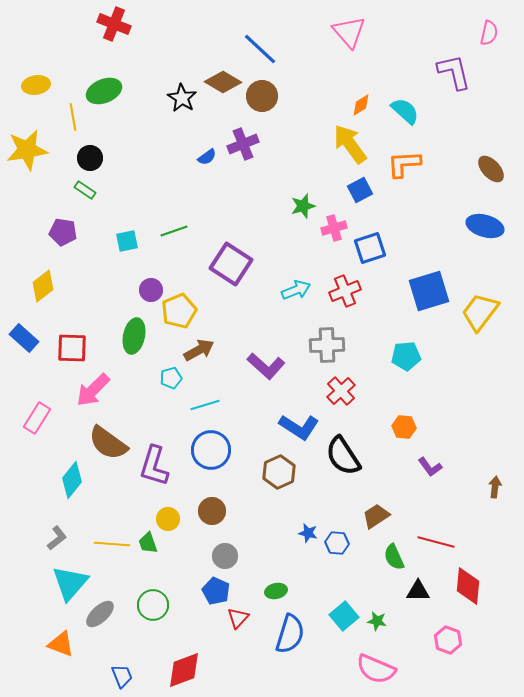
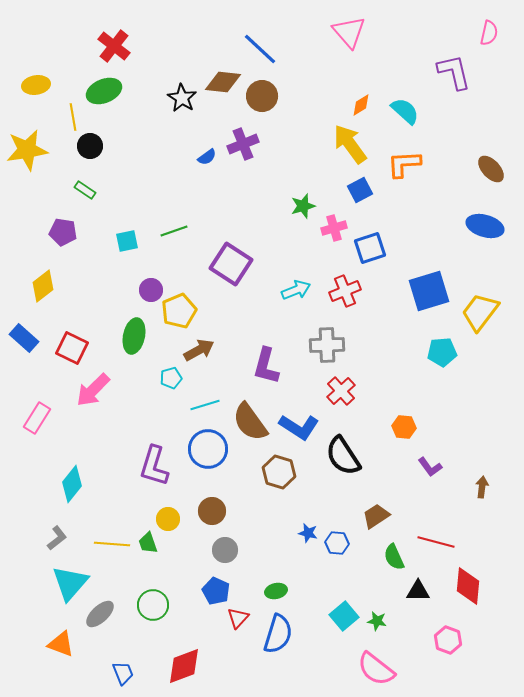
red cross at (114, 24): moved 22 px down; rotated 16 degrees clockwise
brown diamond at (223, 82): rotated 24 degrees counterclockwise
black circle at (90, 158): moved 12 px up
red square at (72, 348): rotated 24 degrees clockwise
cyan pentagon at (406, 356): moved 36 px right, 4 px up
purple L-shape at (266, 366): rotated 63 degrees clockwise
brown semicircle at (108, 443): moved 142 px right, 21 px up; rotated 18 degrees clockwise
blue circle at (211, 450): moved 3 px left, 1 px up
brown hexagon at (279, 472): rotated 20 degrees counterclockwise
cyan diamond at (72, 480): moved 4 px down
brown arrow at (495, 487): moved 13 px left
gray circle at (225, 556): moved 6 px up
blue semicircle at (290, 634): moved 12 px left
pink semicircle at (376, 669): rotated 15 degrees clockwise
red diamond at (184, 670): moved 4 px up
blue trapezoid at (122, 676): moved 1 px right, 3 px up
